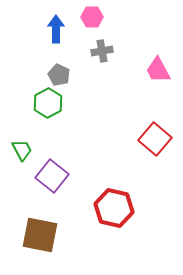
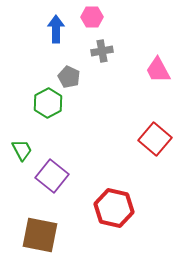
gray pentagon: moved 10 px right, 2 px down
